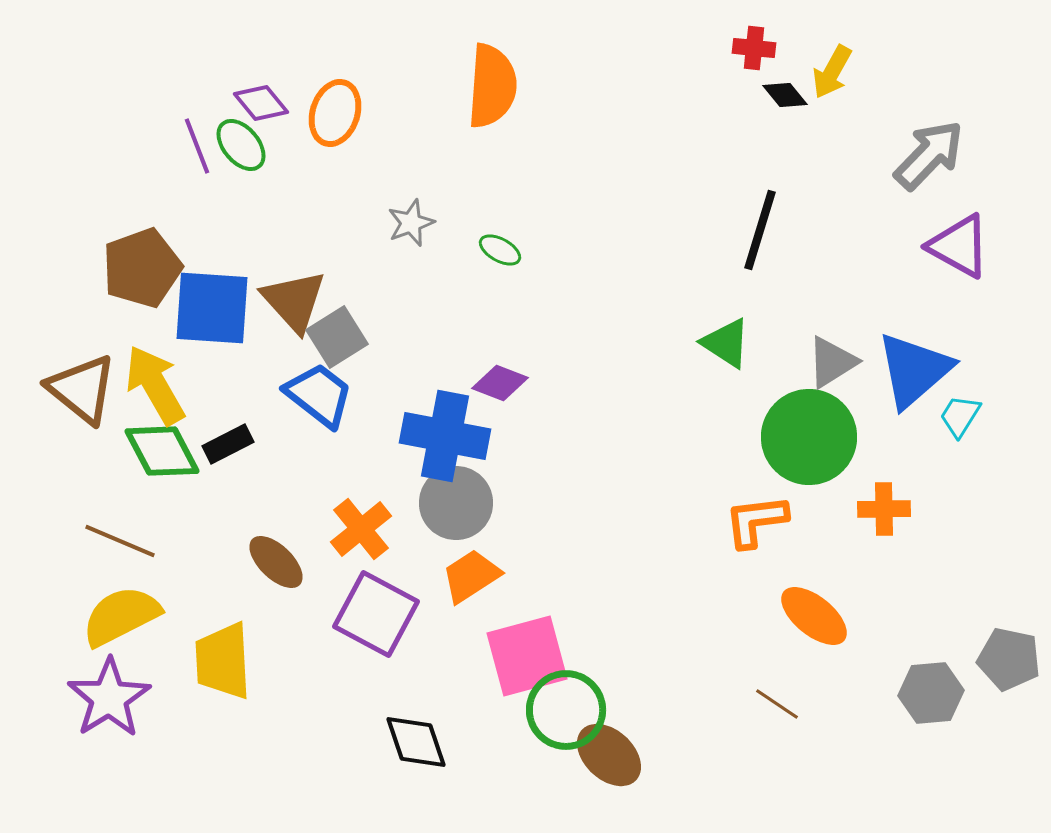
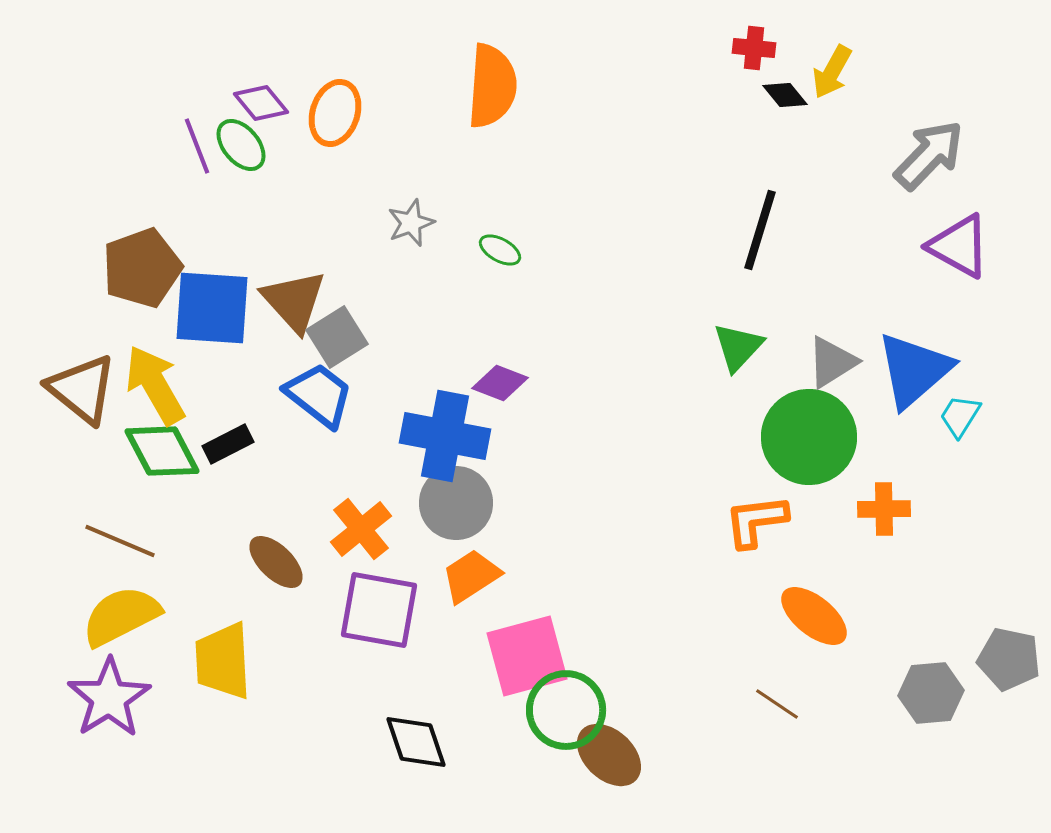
green triangle at (726, 343): moved 12 px right, 4 px down; rotated 40 degrees clockwise
purple square at (376, 614): moved 3 px right, 4 px up; rotated 18 degrees counterclockwise
